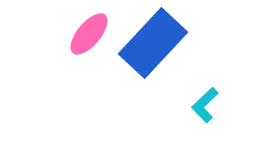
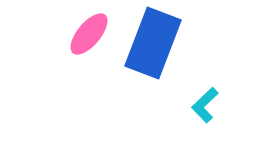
blue rectangle: rotated 22 degrees counterclockwise
